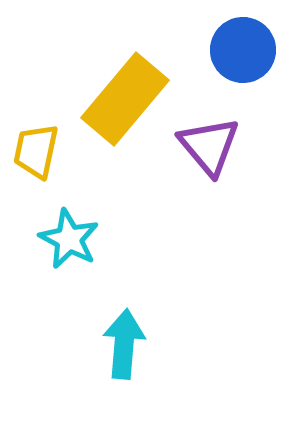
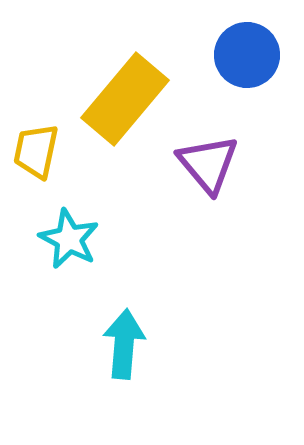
blue circle: moved 4 px right, 5 px down
purple triangle: moved 1 px left, 18 px down
